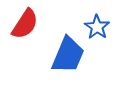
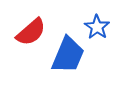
red semicircle: moved 6 px right, 8 px down; rotated 16 degrees clockwise
